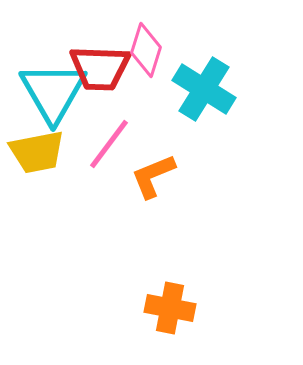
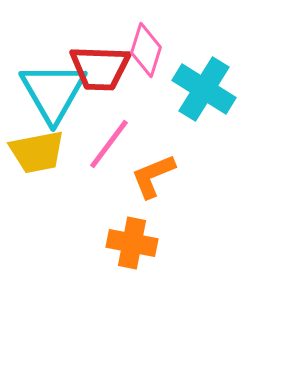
orange cross: moved 38 px left, 65 px up
